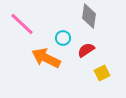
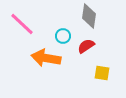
cyan circle: moved 2 px up
red semicircle: moved 4 px up
orange arrow: rotated 16 degrees counterclockwise
yellow square: rotated 35 degrees clockwise
